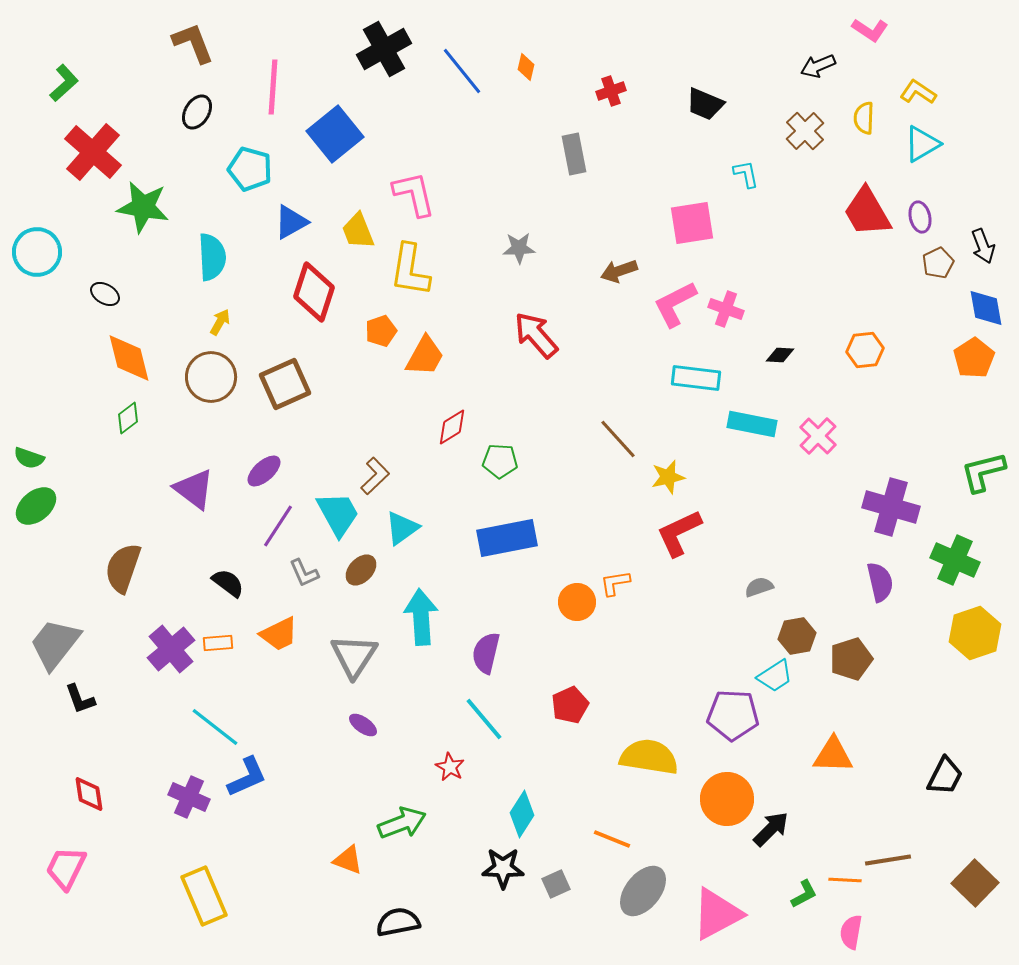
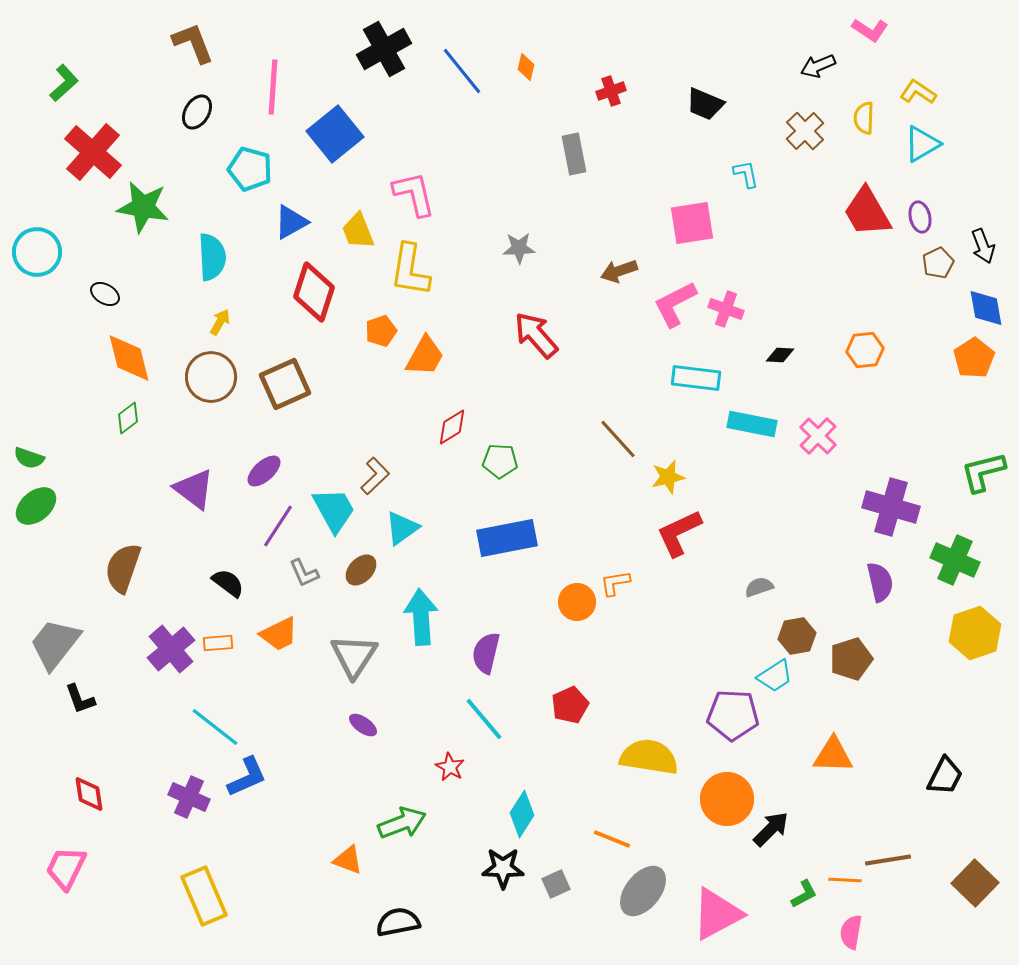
cyan trapezoid at (338, 514): moved 4 px left, 4 px up
